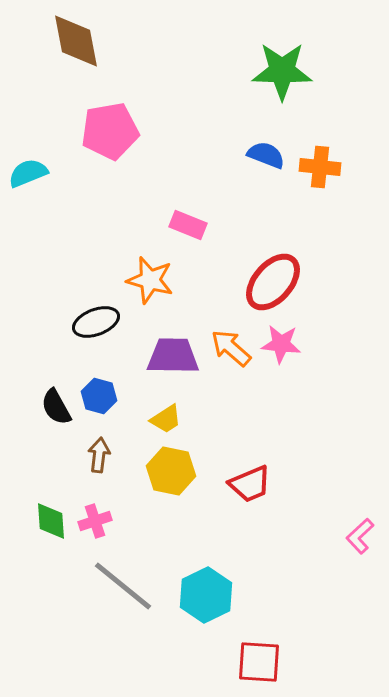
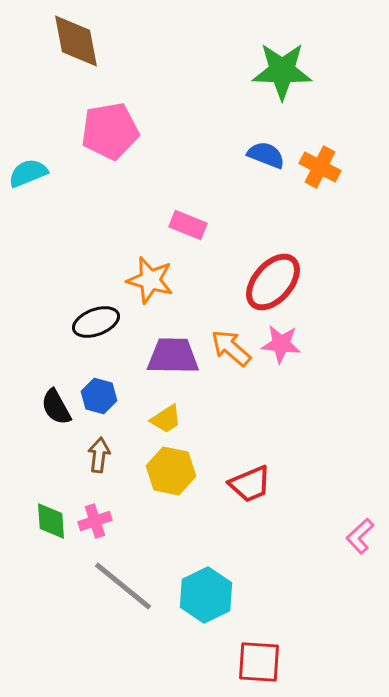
orange cross: rotated 21 degrees clockwise
